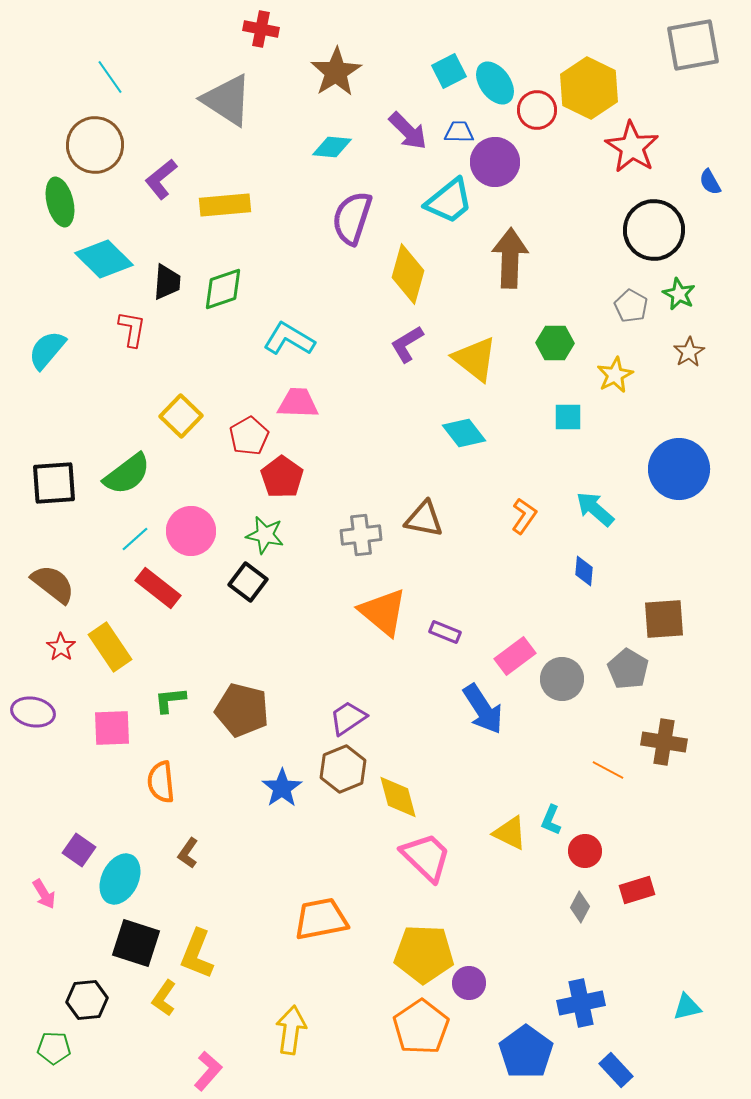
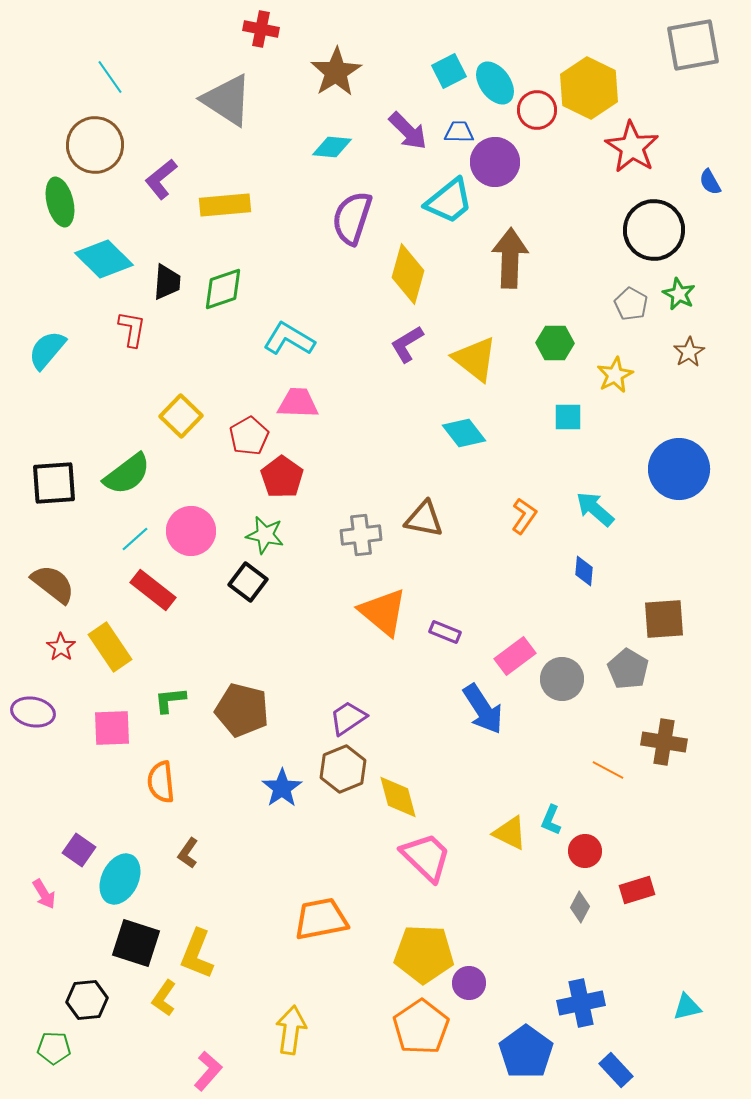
gray pentagon at (631, 306): moved 2 px up
red rectangle at (158, 588): moved 5 px left, 2 px down
